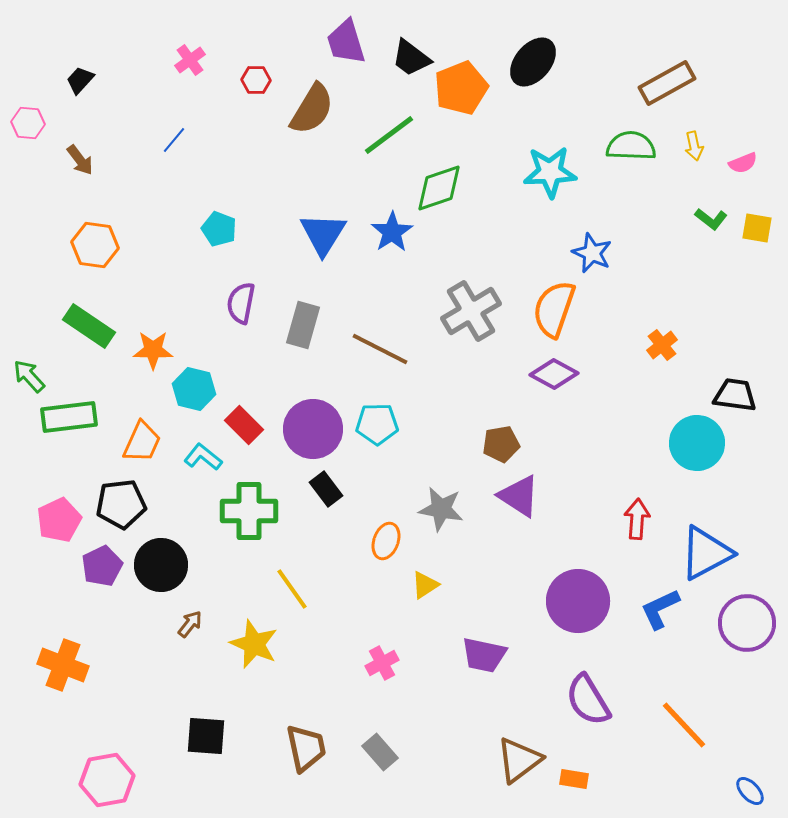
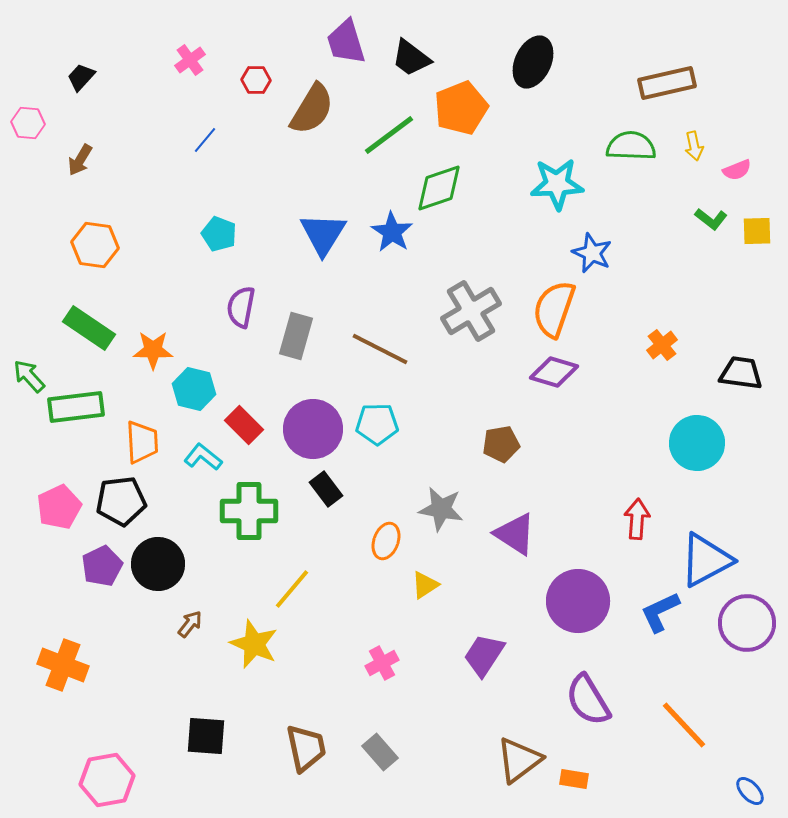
black ellipse at (533, 62): rotated 15 degrees counterclockwise
black trapezoid at (80, 80): moved 1 px right, 3 px up
brown rectangle at (667, 83): rotated 16 degrees clockwise
orange pentagon at (461, 88): moved 20 px down
blue line at (174, 140): moved 31 px right
brown arrow at (80, 160): rotated 68 degrees clockwise
pink semicircle at (743, 163): moved 6 px left, 7 px down
cyan star at (550, 172): moved 7 px right, 12 px down
yellow square at (757, 228): moved 3 px down; rotated 12 degrees counterclockwise
cyan pentagon at (219, 229): moved 5 px down
blue star at (392, 232): rotated 6 degrees counterclockwise
purple semicircle at (241, 303): moved 4 px down
gray rectangle at (303, 325): moved 7 px left, 11 px down
green rectangle at (89, 326): moved 2 px down
purple diamond at (554, 374): moved 2 px up; rotated 12 degrees counterclockwise
black trapezoid at (735, 395): moved 6 px right, 22 px up
green rectangle at (69, 417): moved 7 px right, 10 px up
orange trapezoid at (142, 442): rotated 27 degrees counterclockwise
purple triangle at (519, 496): moved 4 px left, 38 px down
black pentagon at (121, 504): moved 3 px up
pink pentagon at (59, 520): moved 13 px up
blue triangle at (706, 553): moved 7 px down
black circle at (161, 565): moved 3 px left, 1 px up
yellow line at (292, 589): rotated 75 degrees clockwise
blue L-shape at (660, 609): moved 3 px down
purple trapezoid at (484, 655): rotated 111 degrees clockwise
